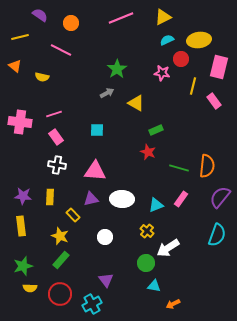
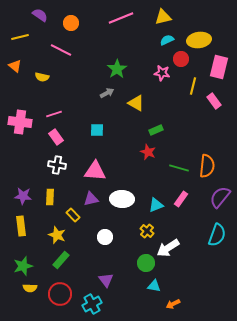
yellow triangle at (163, 17): rotated 12 degrees clockwise
yellow star at (60, 236): moved 3 px left, 1 px up
